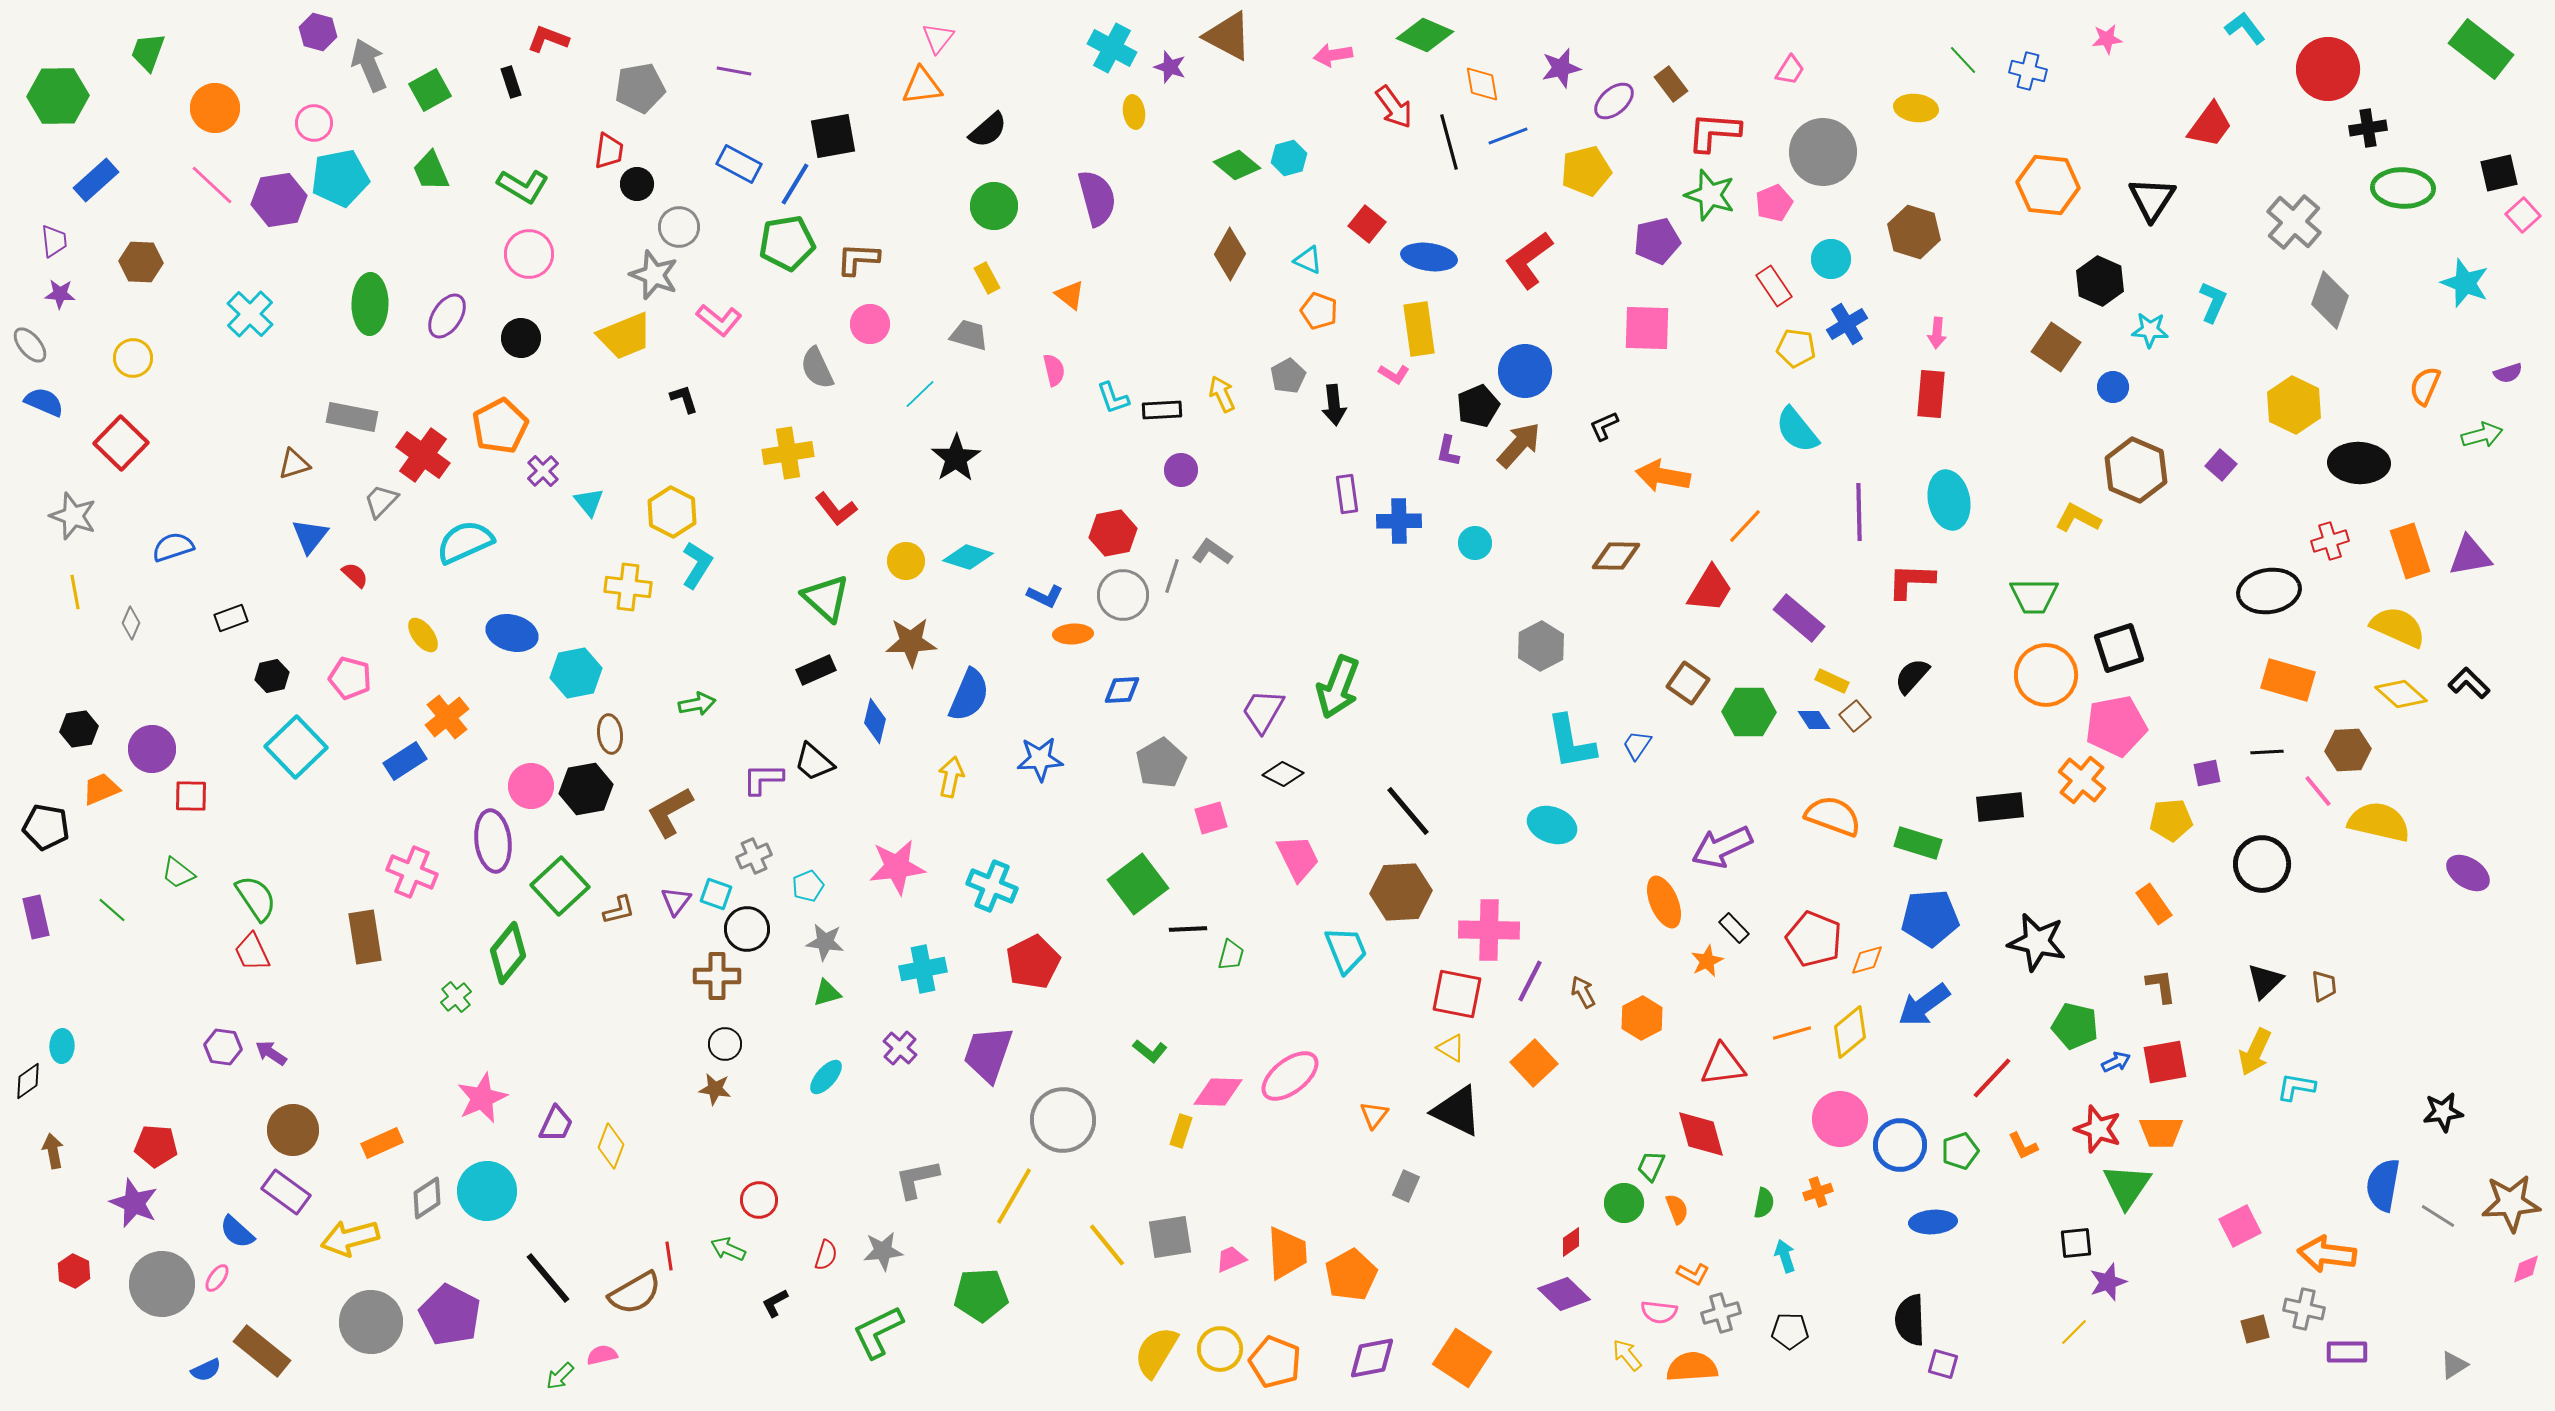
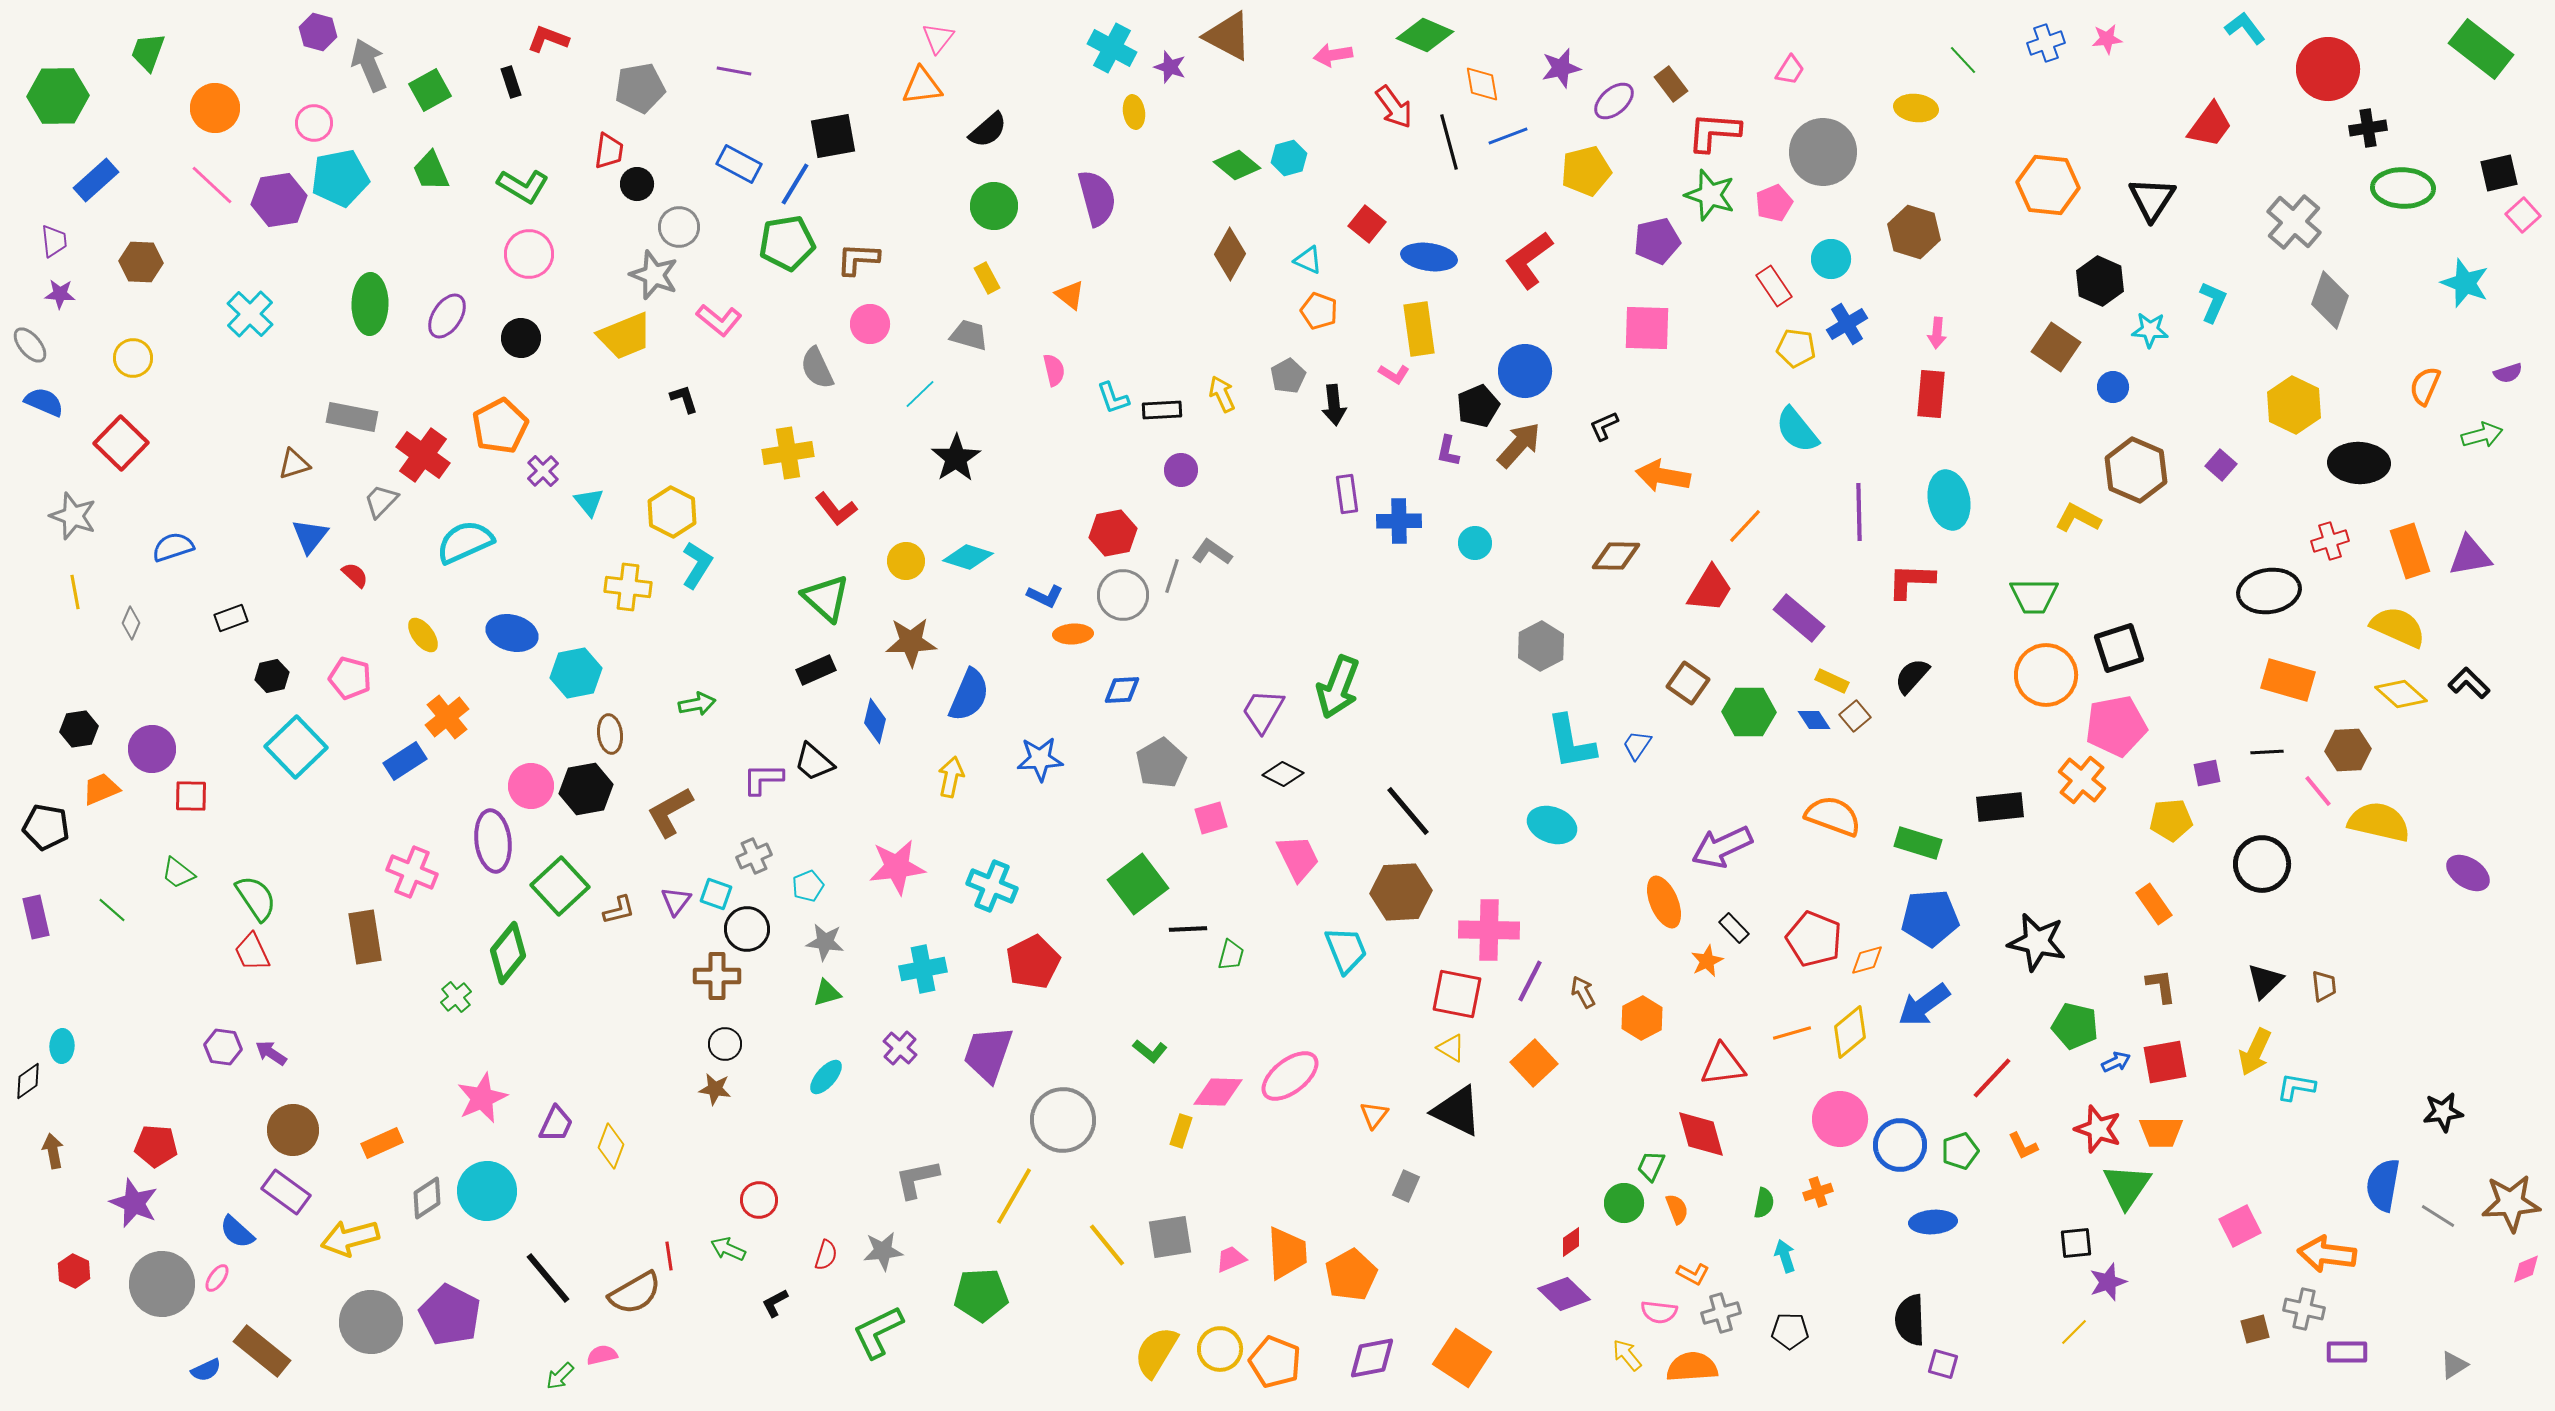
blue cross at (2028, 71): moved 18 px right, 28 px up; rotated 33 degrees counterclockwise
